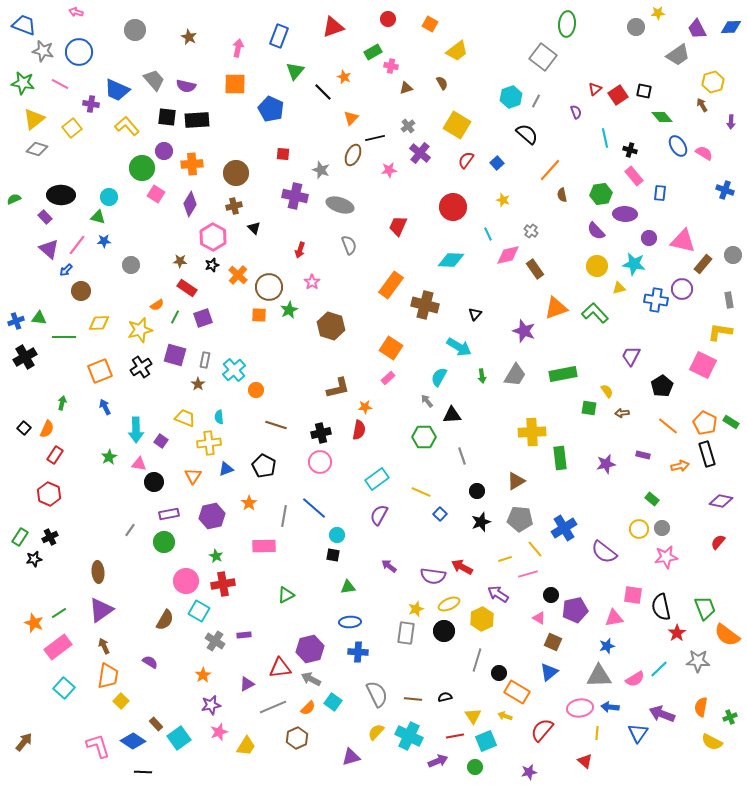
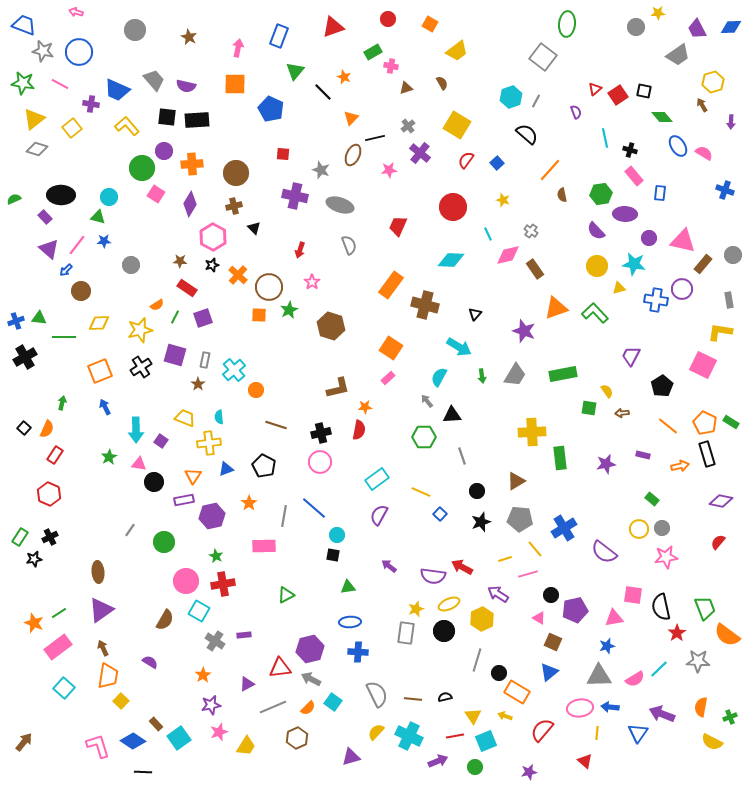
purple rectangle at (169, 514): moved 15 px right, 14 px up
brown arrow at (104, 646): moved 1 px left, 2 px down
